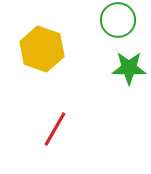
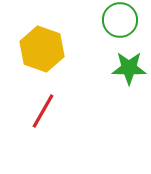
green circle: moved 2 px right
red line: moved 12 px left, 18 px up
